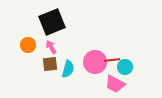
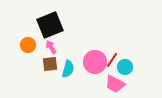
black square: moved 2 px left, 3 px down
red line: rotated 49 degrees counterclockwise
